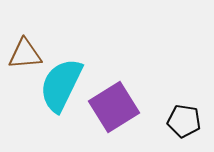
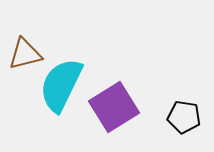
brown triangle: rotated 9 degrees counterclockwise
black pentagon: moved 4 px up
